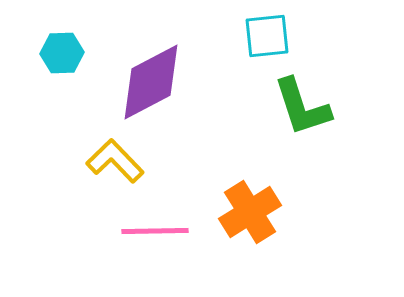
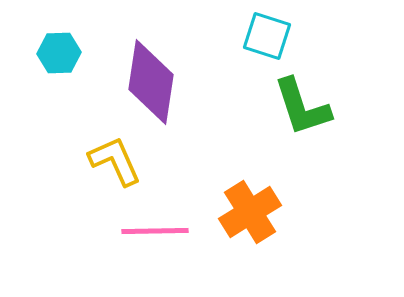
cyan square: rotated 24 degrees clockwise
cyan hexagon: moved 3 px left
purple diamond: rotated 54 degrees counterclockwise
yellow L-shape: rotated 20 degrees clockwise
